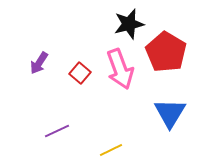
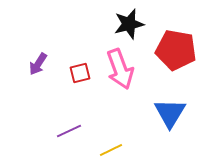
red pentagon: moved 10 px right, 2 px up; rotated 21 degrees counterclockwise
purple arrow: moved 1 px left, 1 px down
red square: rotated 35 degrees clockwise
purple line: moved 12 px right
